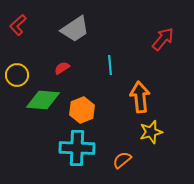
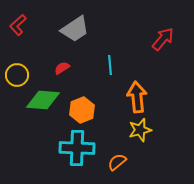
orange arrow: moved 3 px left
yellow star: moved 11 px left, 2 px up
orange semicircle: moved 5 px left, 2 px down
